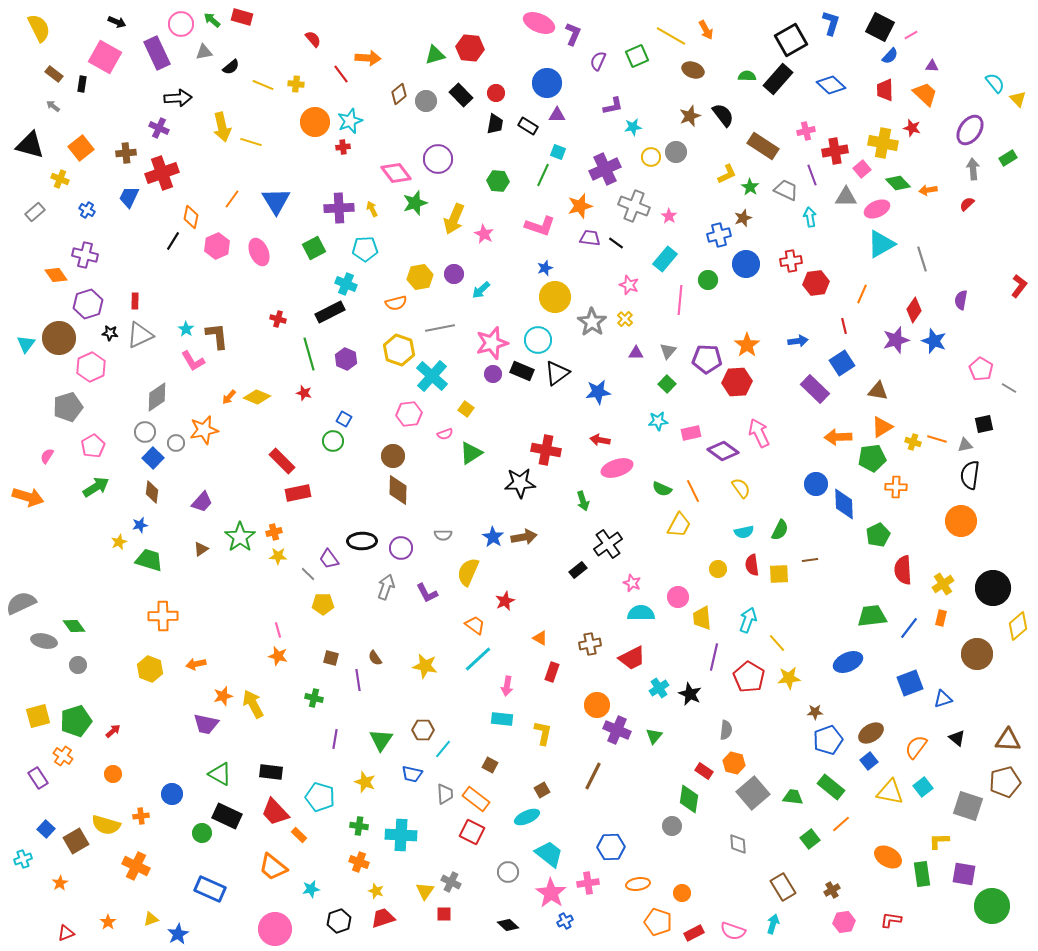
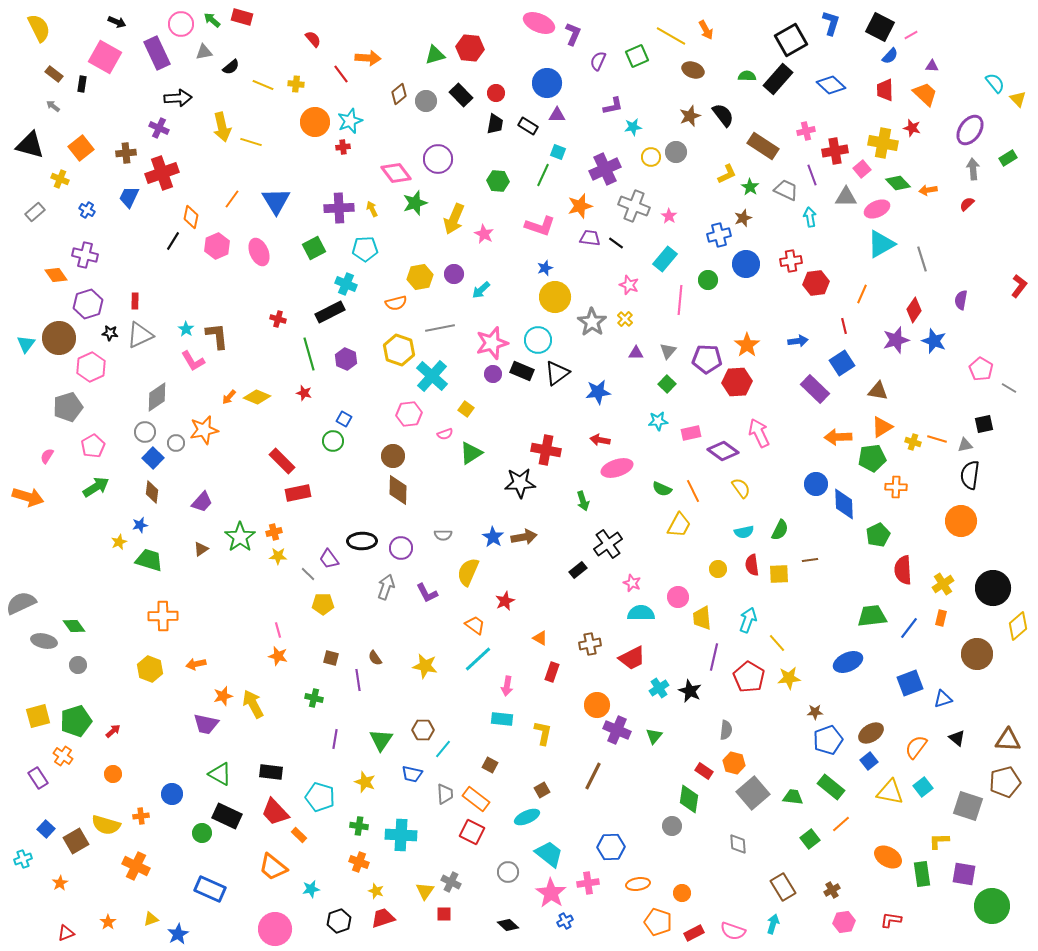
black star at (690, 694): moved 3 px up
